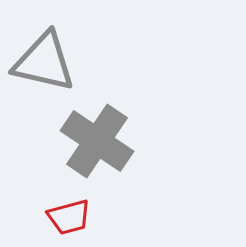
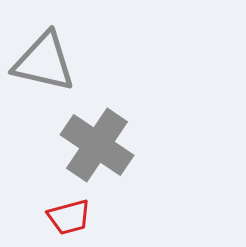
gray cross: moved 4 px down
